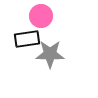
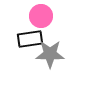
black rectangle: moved 3 px right
